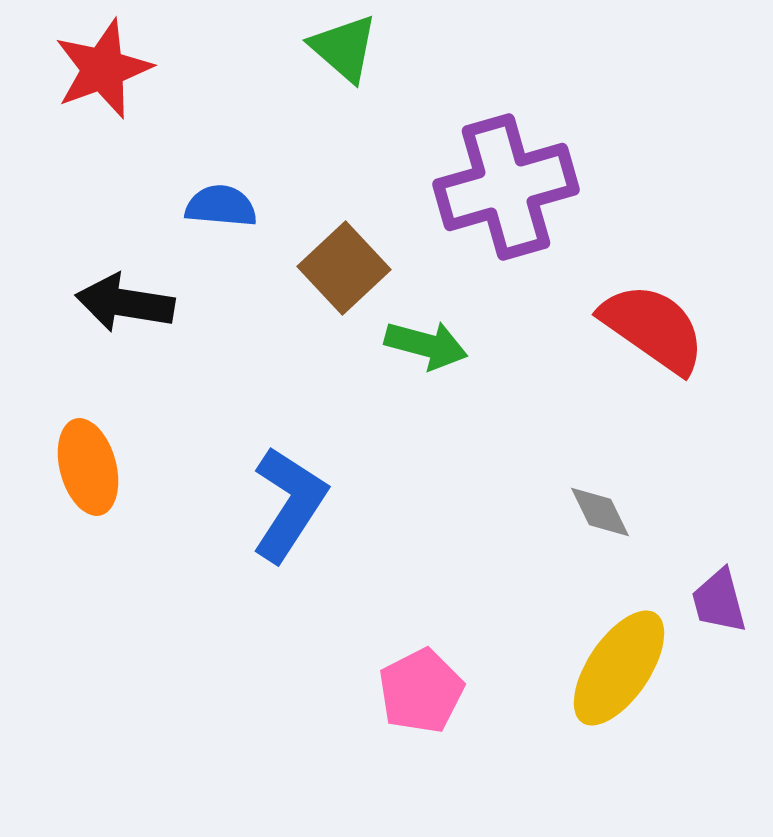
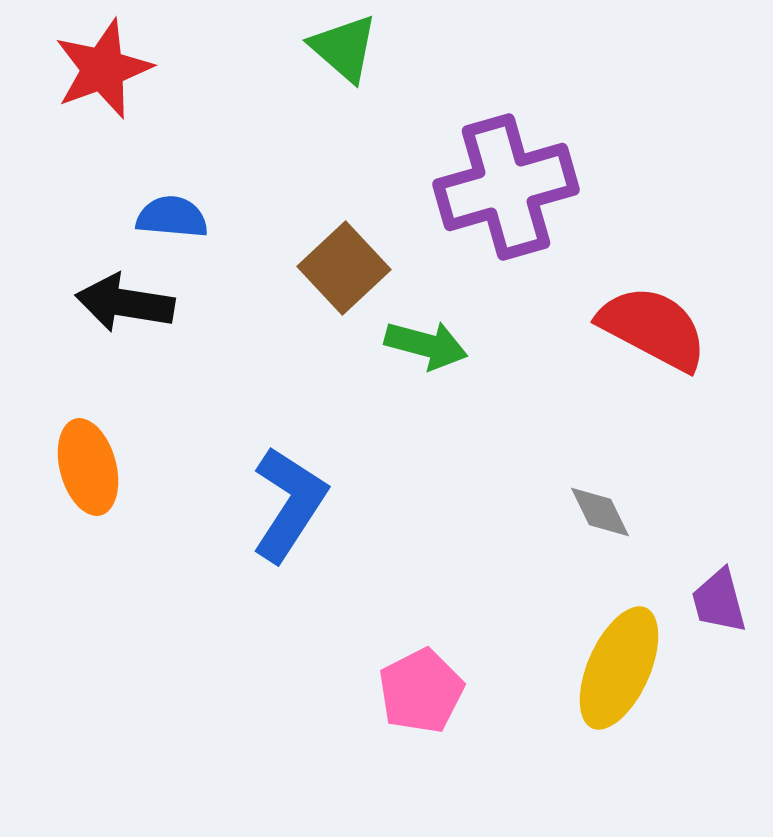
blue semicircle: moved 49 px left, 11 px down
red semicircle: rotated 7 degrees counterclockwise
yellow ellipse: rotated 10 degrees counterclockwise
